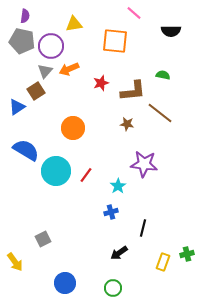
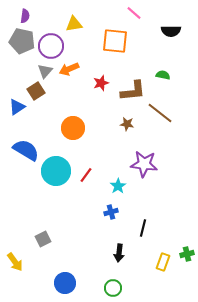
black arrow: rotated 48 degrees counterclockwise
